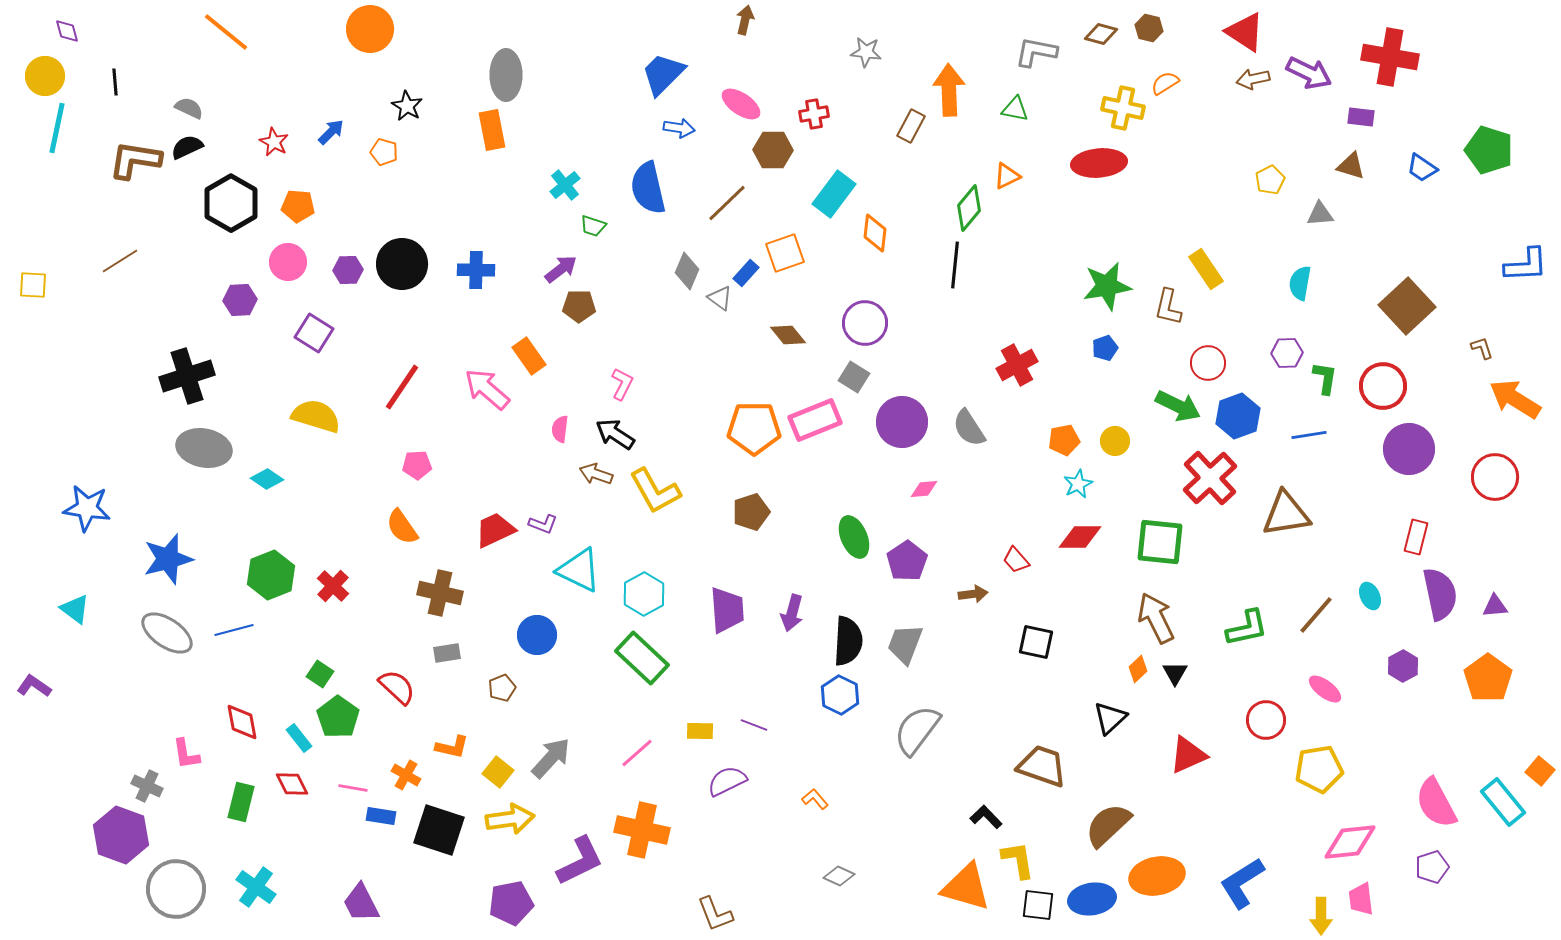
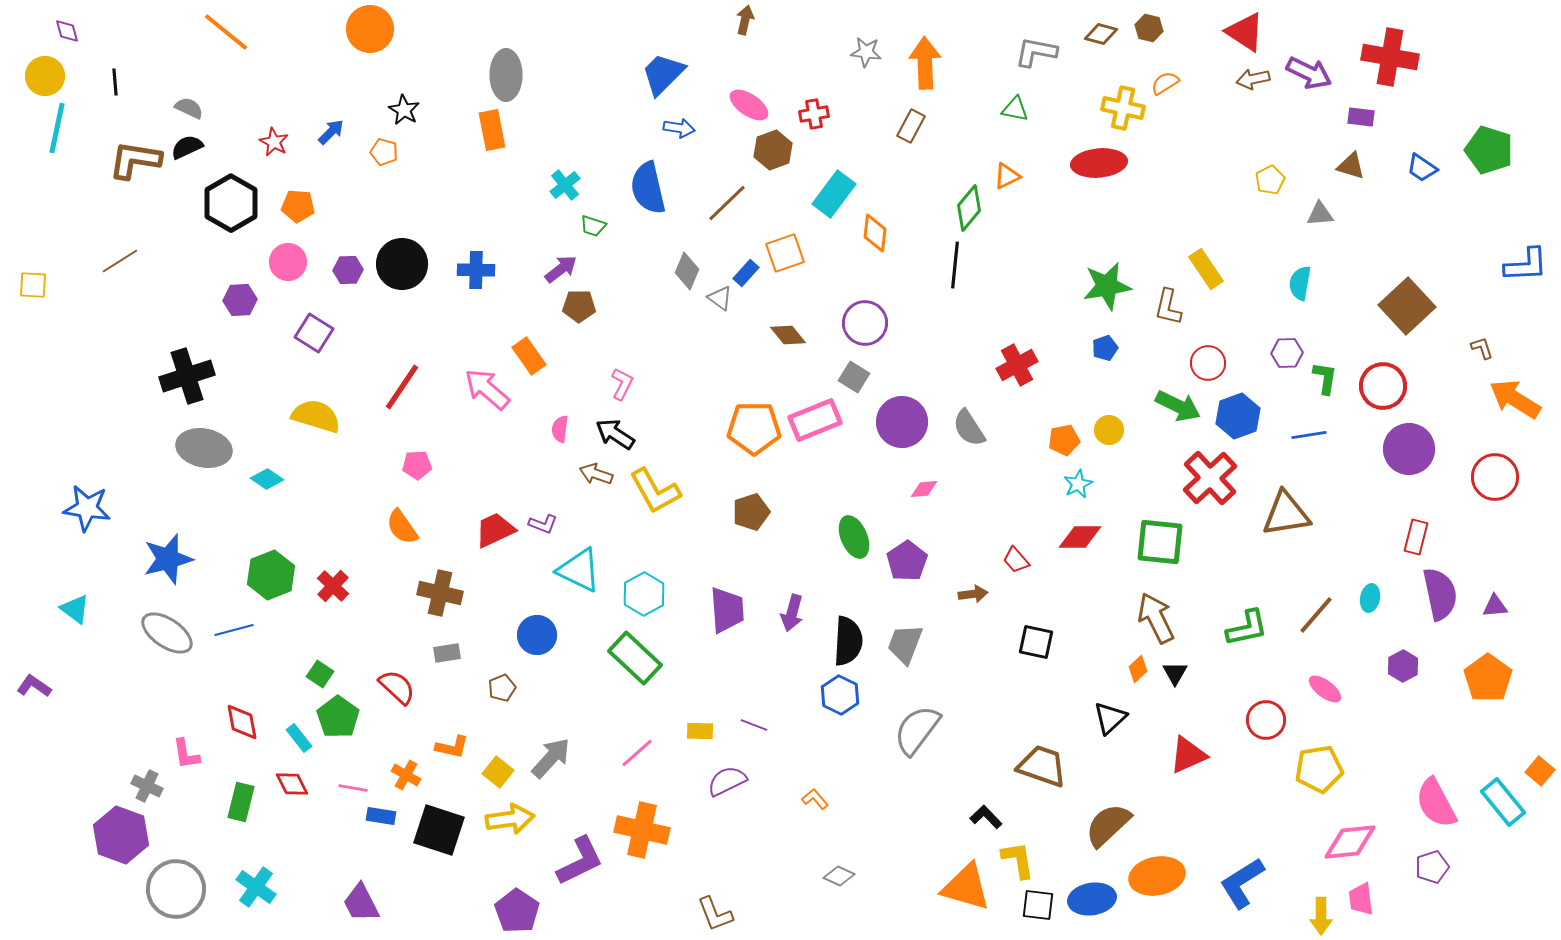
orange arrow at (949, 90): moved 24 px left, 27 px up
pink ellipse at (741, 104): moved 8 px right, 1 px down
black star at (407, 106): moved 3 px left, 4 px down
brown hexagon at (773, 150): rotated 21 degrees counterclockwise
yellow circle at (1115, 441): moved 6 px left, 11 px up
cyan ellipse at (1370, 596): moved 2 px down; rotated 36 degrees clockwise
green rectangle at (642, 658): moved 7 px left
purple pentagon at (511, 903): moved 6 px right, 8 px down; rotated 27 degrees counterclockwise
